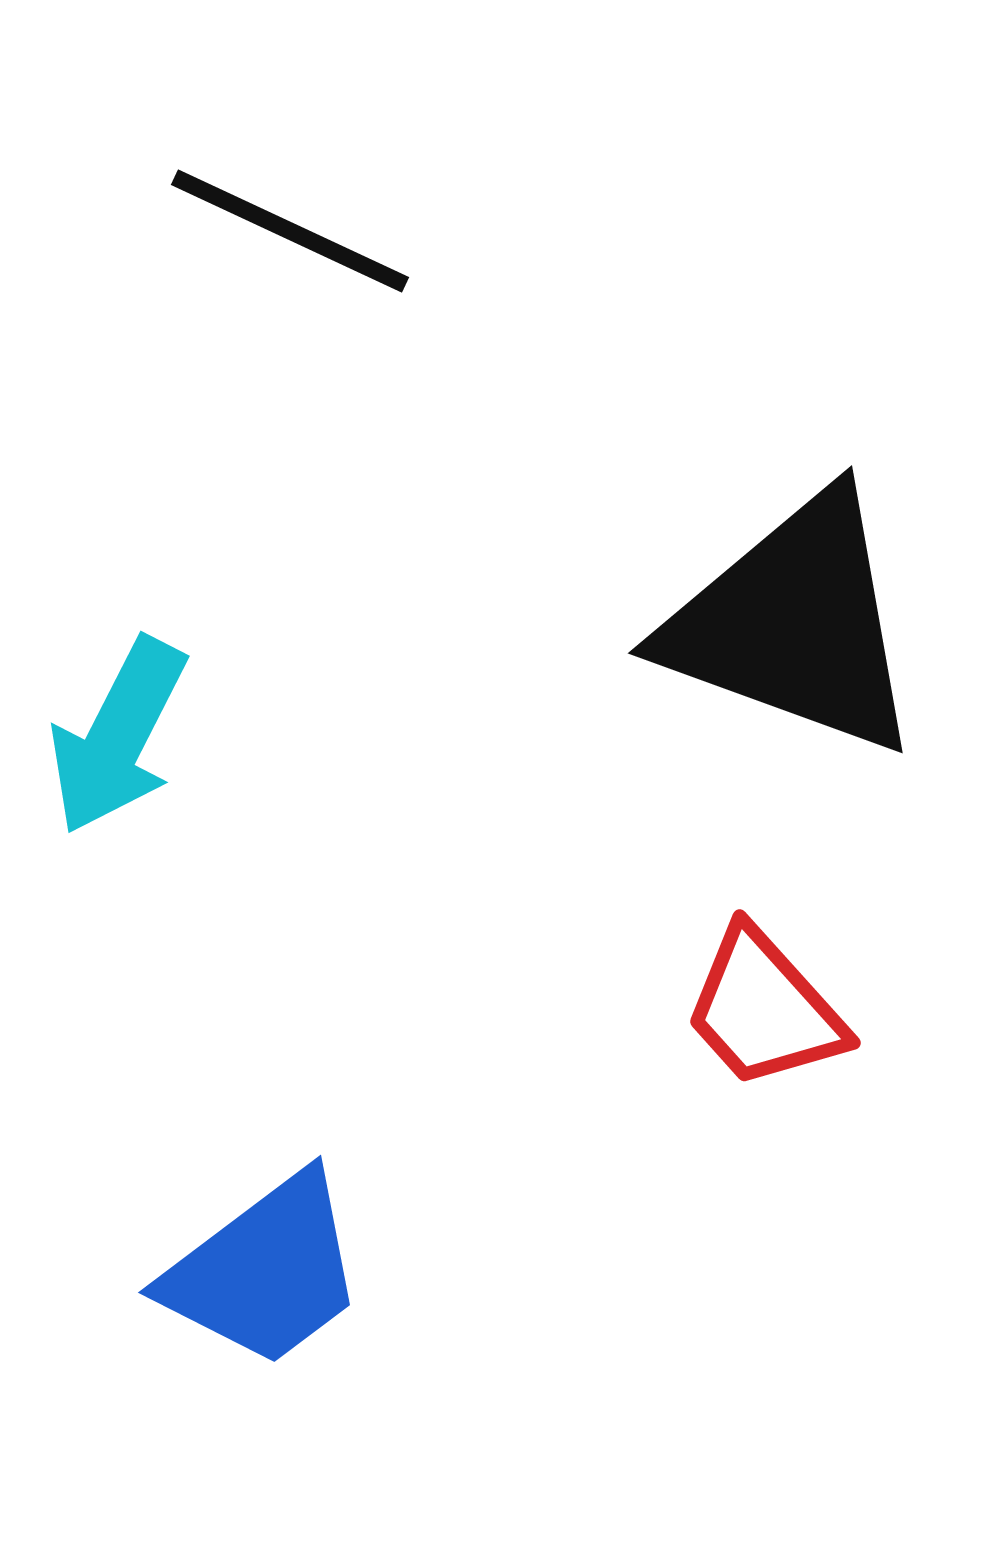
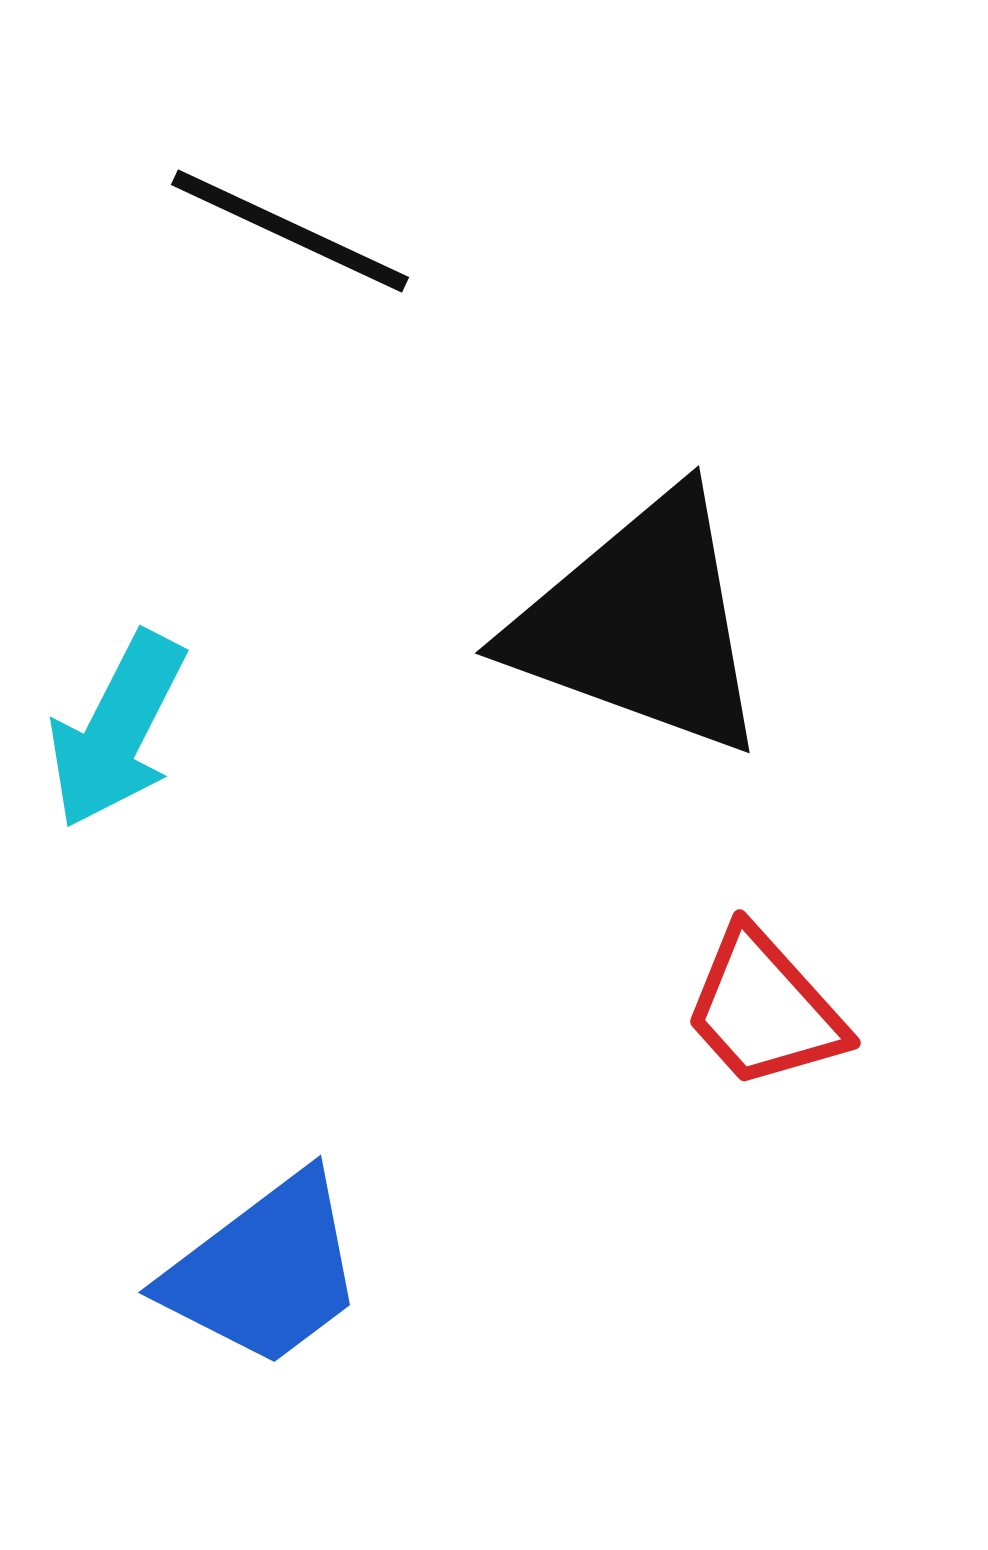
black triangle: moved 153 px left
cyan arrow: moved 1 px left, 6 px up
